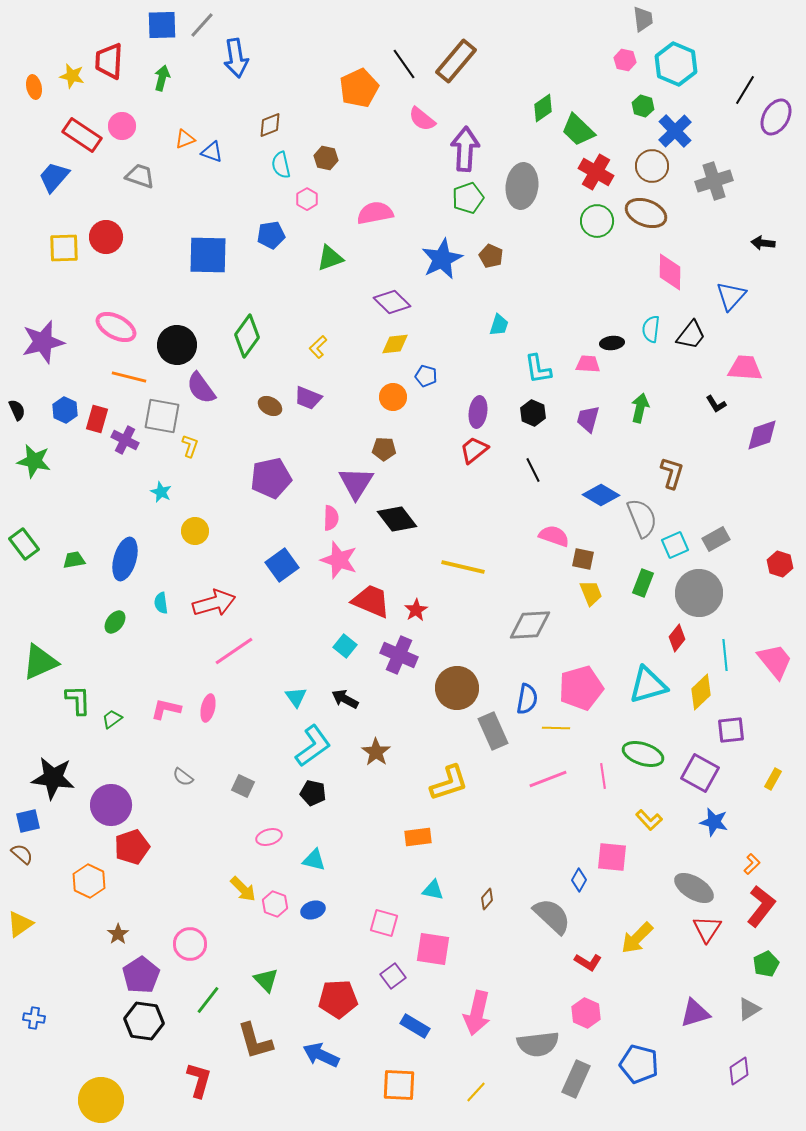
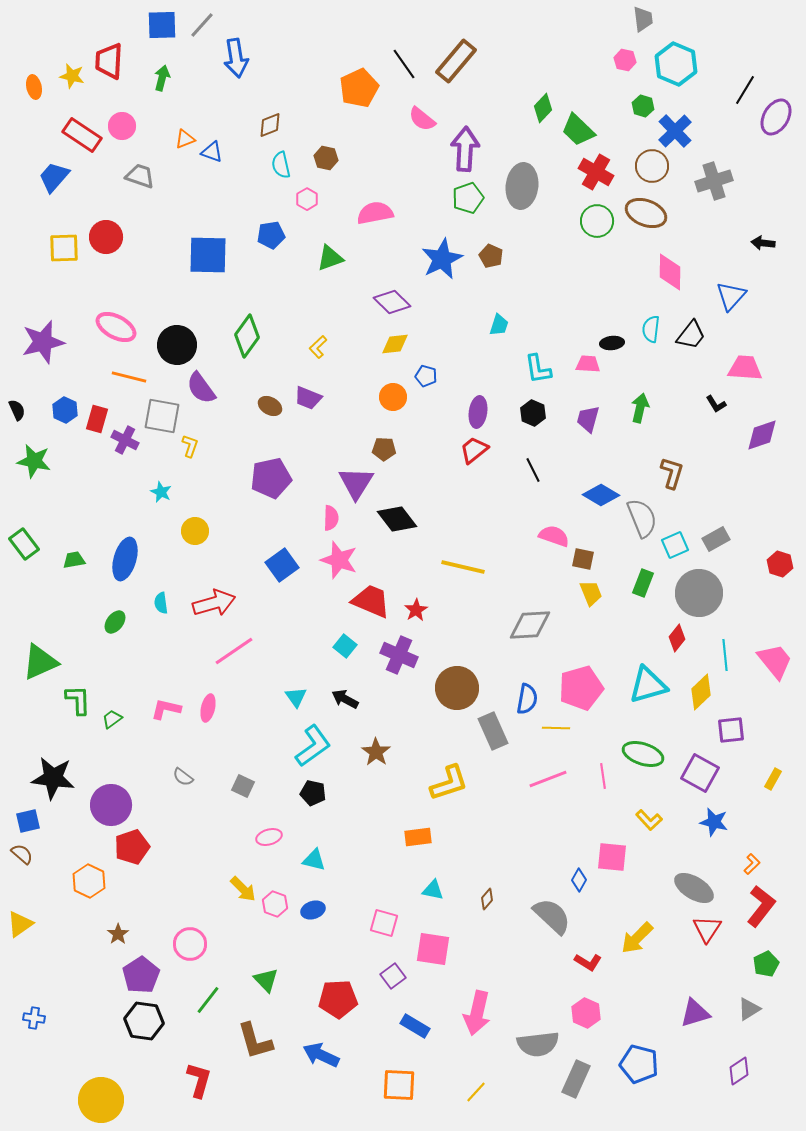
green diamond at (543, 108): rotated 12 degrees counterclockwise
